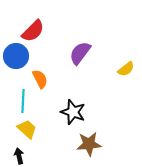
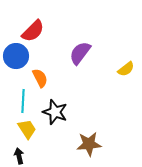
orange semicircle: moved 1 px up
black star: moved 18 px left
yellow trapezoid: rotated 15 degrees clockwise
